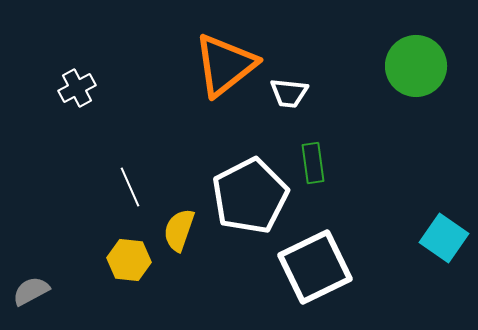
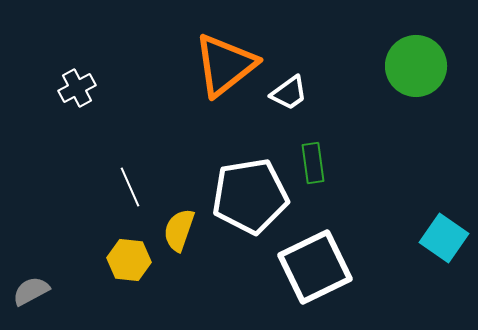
white trapezoid: rotated 42 degrees counterclockwise
white pentagon: rotated 18 degrees clockwise
